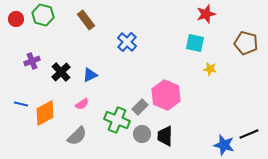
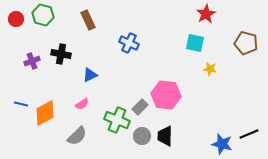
red star: rotated 12 degrees counterclockwise
brown rectangle: moved 2 px right; rotated 12 degrees clockwise
blue cross: moved 2 px right, 1 px down; rotated 18 degrees counterclockwise
black cross: moved 18 px up; rotated 36 degrees counterclockwise
pink hexagon: rotated 16 degrees counterclockwise
gray circle: moved 2 px down
blue star: moved 2 px left, 1 px up
